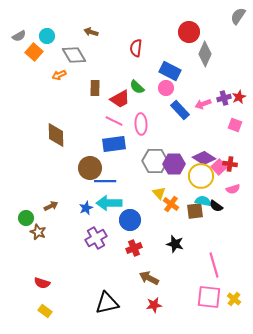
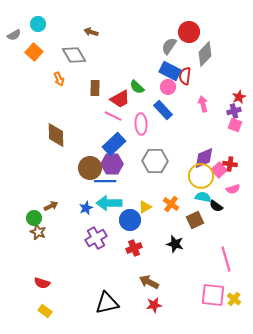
gray semicircle at (238, 16): moved 69 px left, 30 px down
gray semicircle at (19, 36): moved 5 px left, 1 px up
cyan circle at (47, 36): moved 9 px left, 12 px up
red semicircle at (136, 48): moved 49 px right, 28 px down
gray diamond at (205, 54): rotated 20 degrees clockwise
orange arrow at (59, 75): moved 4 px down; rotated 88 degrees counterclockwise
pink circle at (166, 88): moved 2 px right, 1 px up
purple cross at (224, 98): moved 10 px right, 13 px down
pink arrow at (203, 104): rotated 98 degrees clockwise
blue rectangle at (180, 110): moved 17 px left
pink line at (114, 121): moved 1 px left, 5 px up
blue rectangle at (114, 144): rotated 35 degrees counterclockwise
purple diamond at (204, 158): rotated 55 degrees counterclockwise
purple hexagon at (174, 164): moved 62 px left
pink square at (219, 167): moved 3 px down
yellow triangle at (159, 193): moved 14 px left, 14 px down; rotated 40 degrees clockwise
cyan semicircle at (203, 201): moved 4 px up
brown square at (195, 211): moved 9 px down; rotated 18 degrees counterclockwise
green circle at (26, 218): moved 8 px right
pink line at (214, 265): moved 12 px right, 6 px up
brown arrow at (149, 278): moved 4 px down
pink square at (209, 297): moved 4 px right, 2 px up
